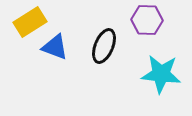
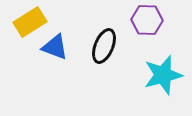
cyan star: moved 2 px right, 1 px down; rotated 21 degrees counterclockwise
